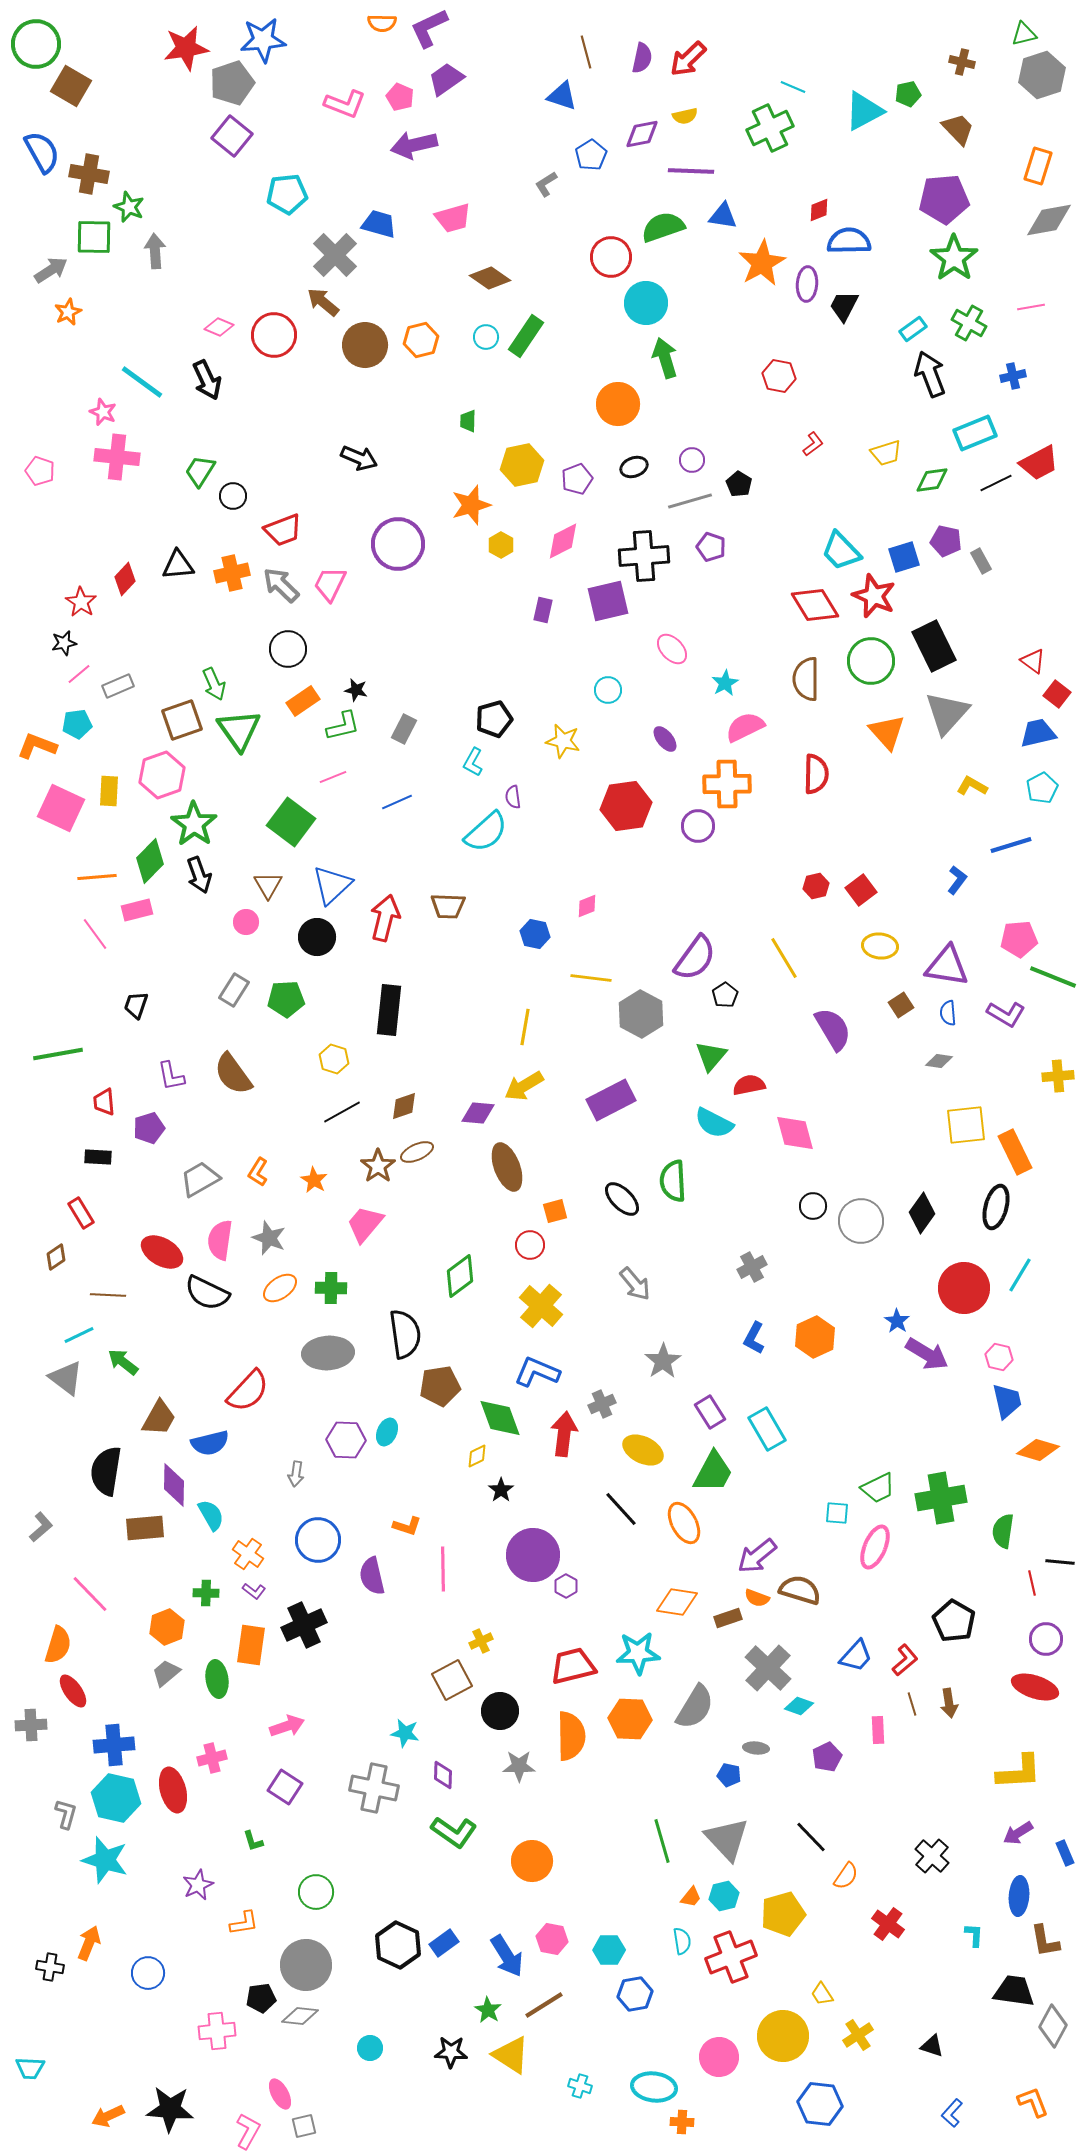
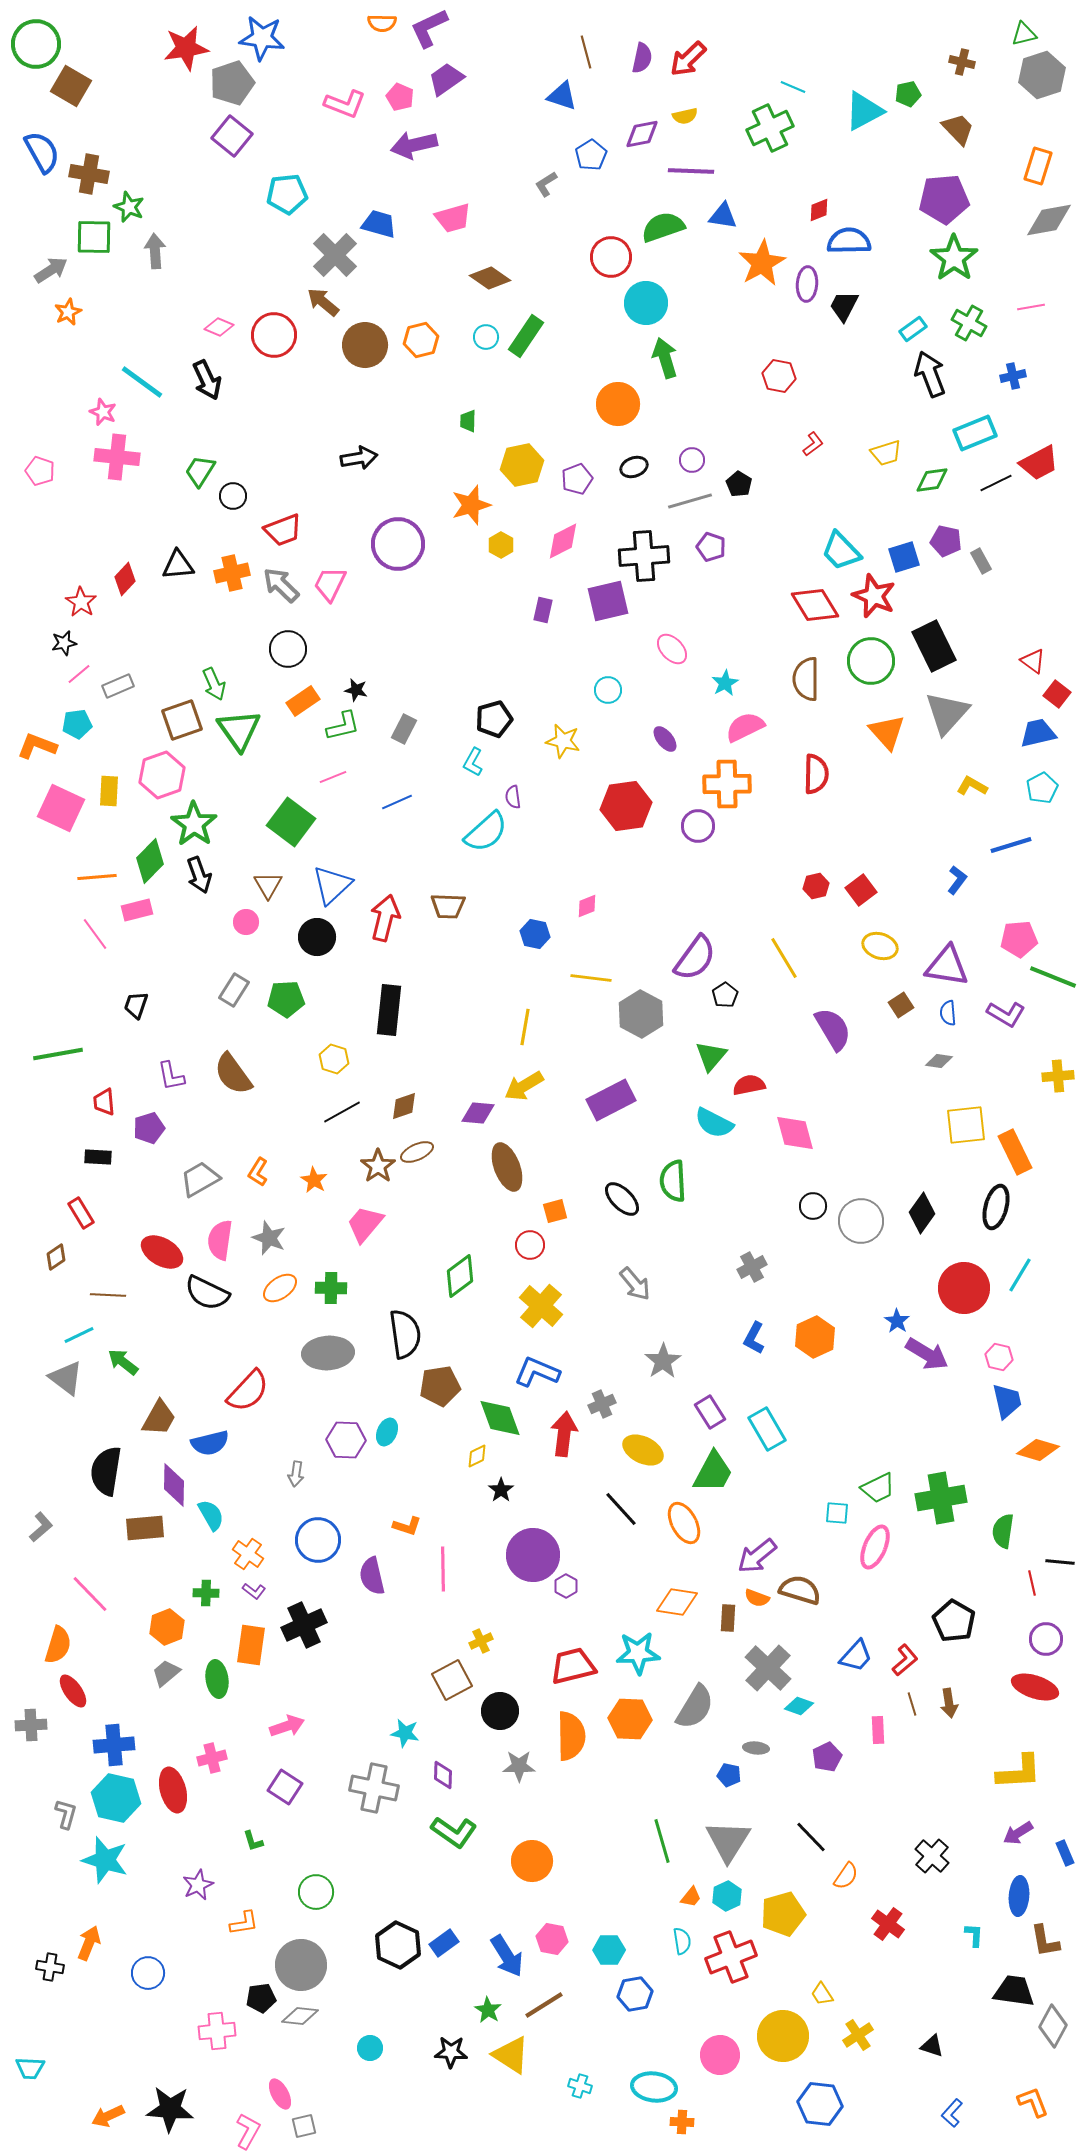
blue star at (263, 40): moved 1 px left, 2 px up; rotated 12 degrees clockwise
black arrow at (359, 458): rotated 33 degrees counterclockwise
yellow ellipse at (880, 946): rotated 12 degrees clockwise
brown rectangle at (728, 1618): rotated 68 degrees counterclockwise
gray triangle at (727, 1839): moved 1 px right, 2 px down; rotated 15 degrees clockwise
cyan hexagon at (724, 1896): moved 3 px right; rotated 12 degrees counterclockwise
gray circle at (306, 1965): moved 5 px left
pink circle at (719, 2057): moved 1 px right, 2 px up
